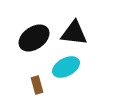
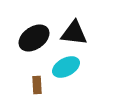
brown rectangle: rotated 12 degrees clockwise
